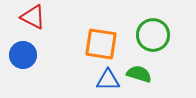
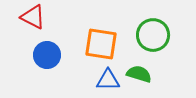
blue circle: moved 24 px right
